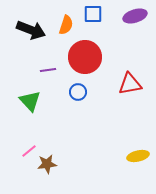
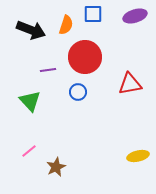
brown star: moved 9 px right, 3 px down; rotated 18 degrees counterclockwise
